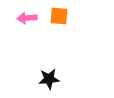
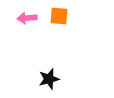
black star: rotated 10 degrees counterclockwise
